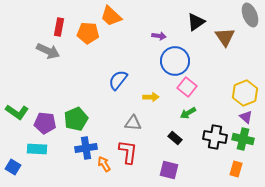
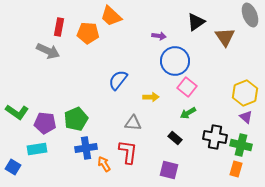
green cross: moved 2 px left, 6 px down
cyan rectangle: rotated 12 degrees counterclockwise
